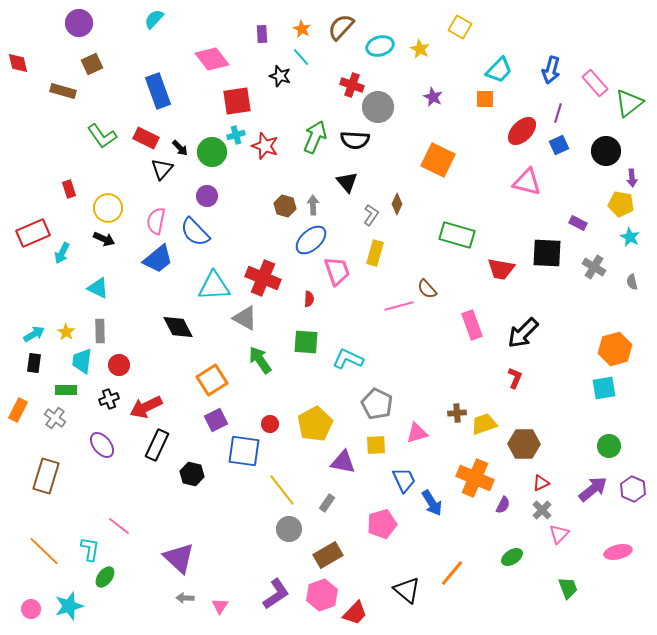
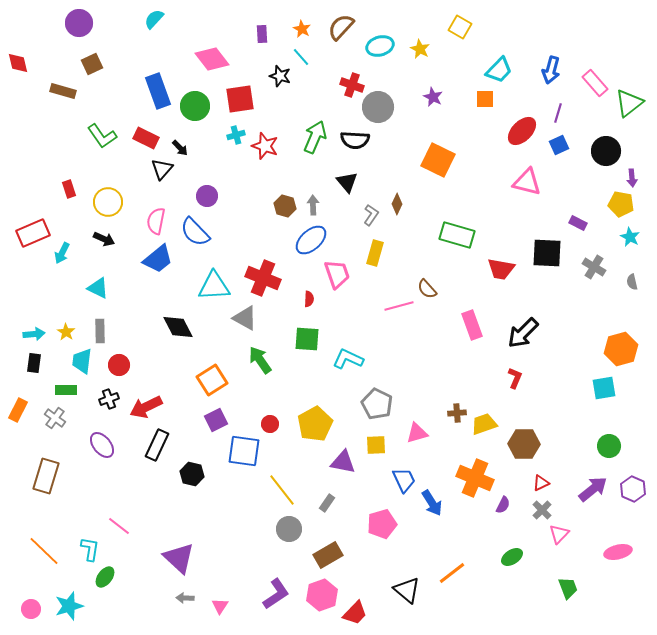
red square at (237, 101): moved 3 px right, 2 px up
green circle at (212, 152): moved 17 px left, 46 px up
yellow circle at (108, 208): moved 6 px up
pink trapezoid at (337, 271): moved 3 px down
cyan arrow at (34, 334): rotated 25 degrees clockwise
green square at (306, 342): moved 1 px right, 3 px up
orange hexagon at (615, 349): moved 6 px right
orange line at (452, 573): rotated 12 degrees clockwise
